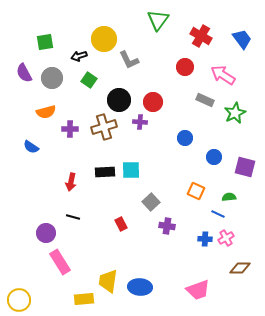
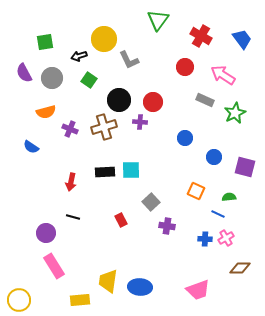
purple cross at (70, 129): rotated 21 degrees clockwise
red rectangle at (121, 224): moved 4 px up
pink rectangle at (60, 262): moved 6 px left, 4 px down
yellow rectangle at (84, 299): moved 4 px left, 1 px down
